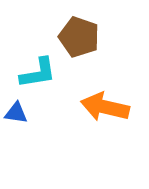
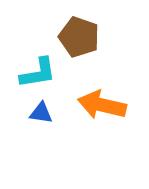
orange arrow: moved 3 px left, 2 px up
blue triangle: moved 25 px right
